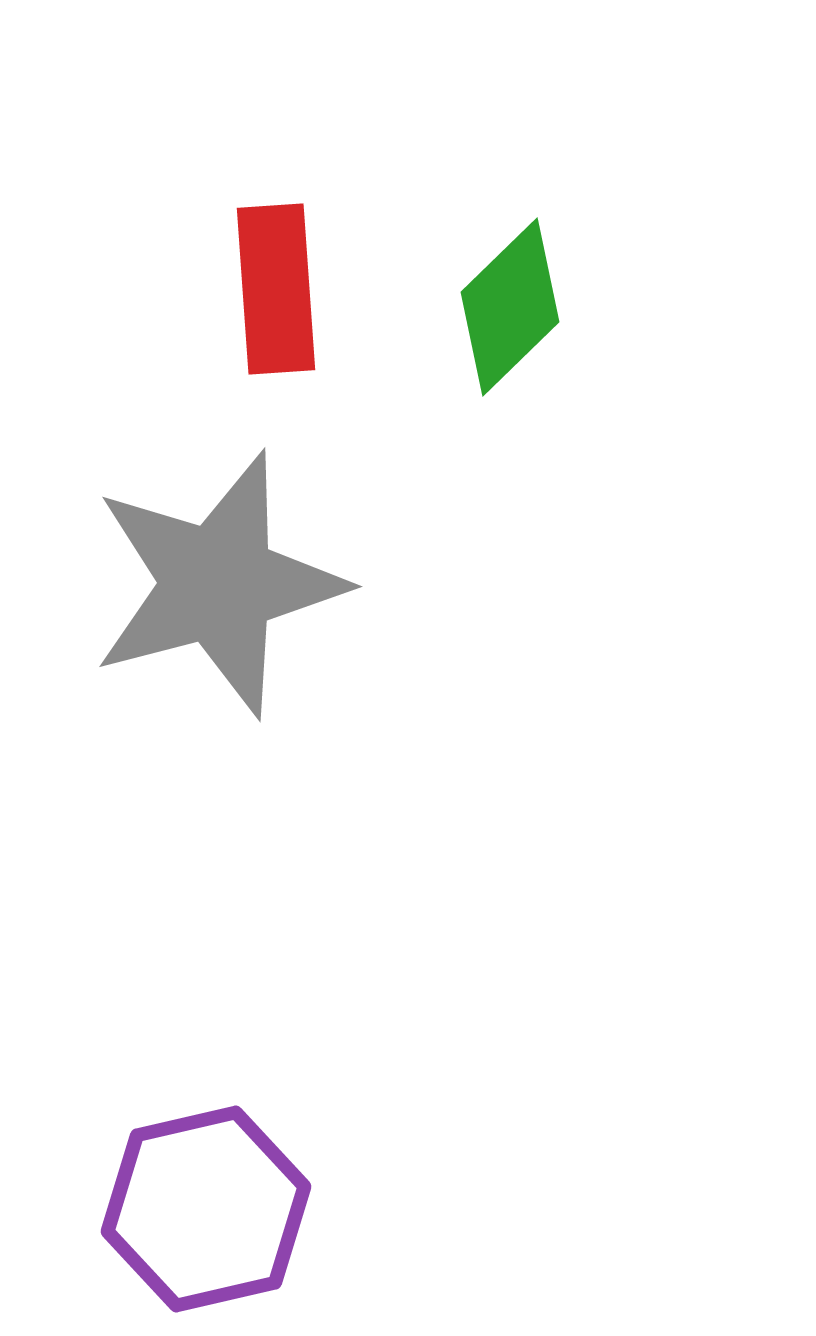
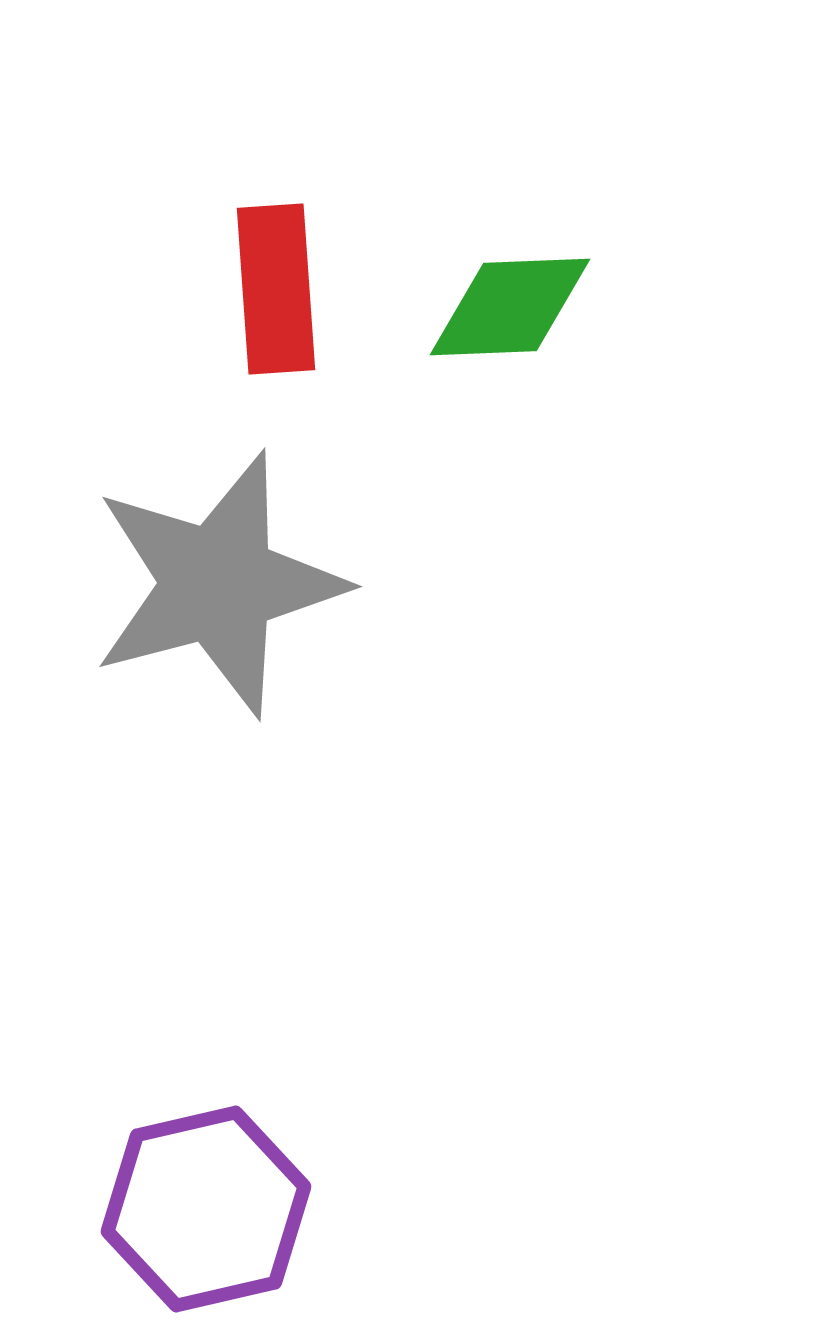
green diamond: rotated 42 degrees clockwise
